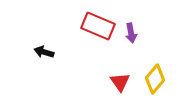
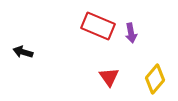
black arrow: moved 21 px left
red triangle: moved 11 px left, 5 px up
